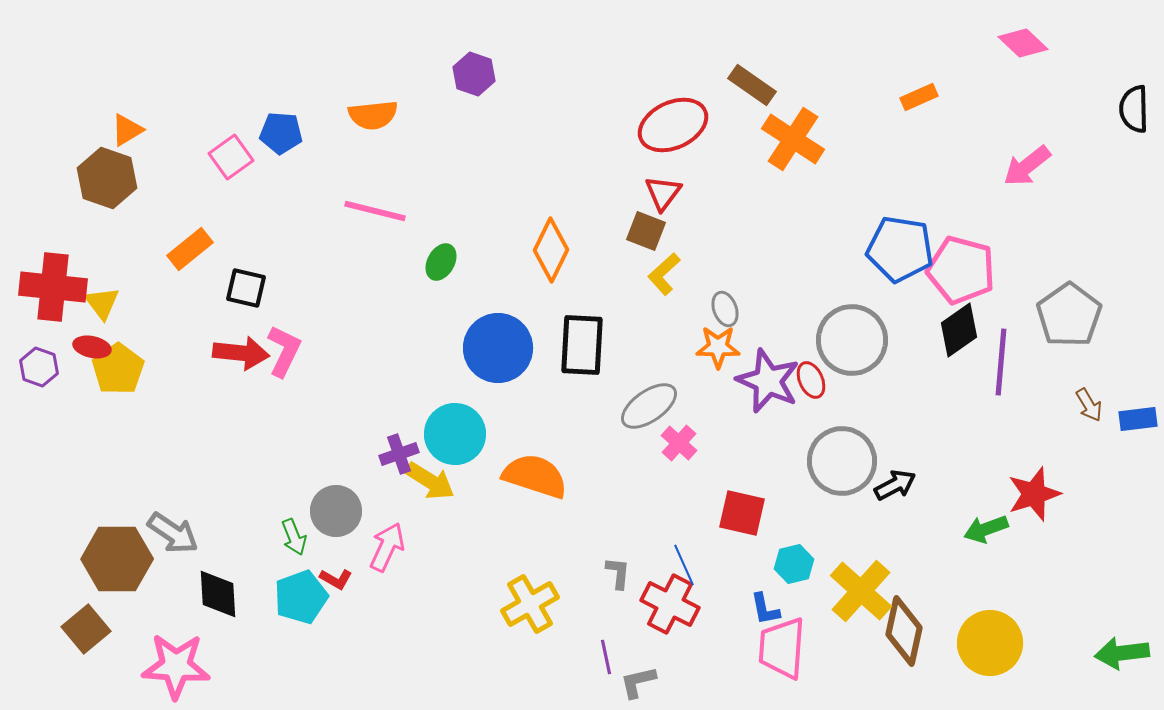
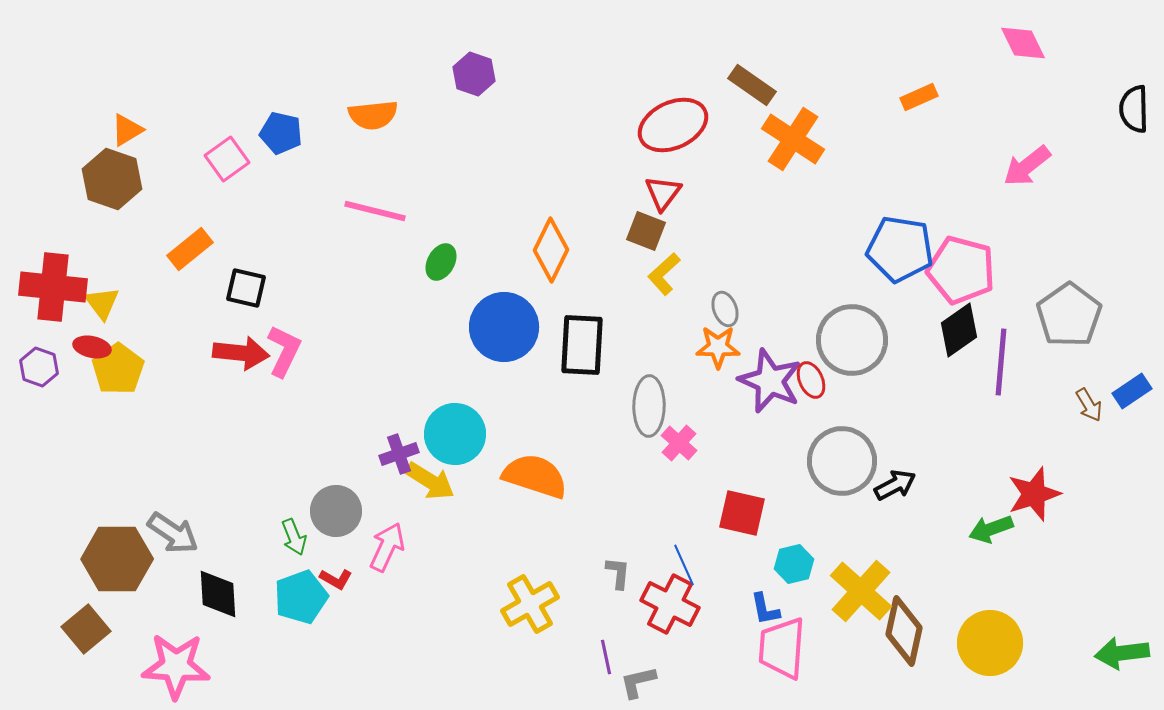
pink diamond at (1023, 43): rotated 21 degrees clockwise
blue pentagon at (281, 133): rotated 9 degrees clockwise
pink square at (231, 157): moved 4 px left, 2 px down
brown hexagon at (107, 178): moved 5 px right, 1 px down
blue circle at (498, 348): moved 6 px right, 21 px up
purple star at (768, 381): moved 2 px right
gray ellipse at (649, 406): rotated 54 degrees counterclockwise
blue rectangle at (1138, 419): moved 6 px left, 28 px up; rotated 27 degrees counterclockwise
green arrow at (986, 529): moved 5 px right
